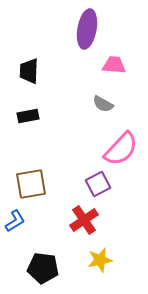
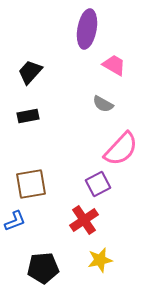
pink trapezoid: rotated 25 degrees clockwise
black trapezoid: moved 1 px right, 1 px down; rotated 40 degrees clockwise
blue L-shape: rotated 10 degrees clockwise
black pentagon: rotated 12 degrees counterclockwise
